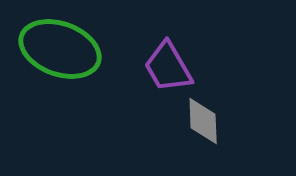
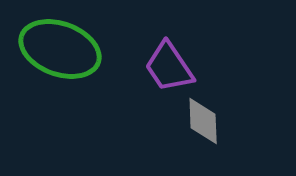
purple trapezoid: moved 1 px right; rotated 4 degrees counterclockwise
